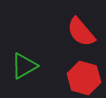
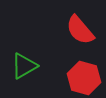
red semicircle: moved 1 px left, 2 px up
